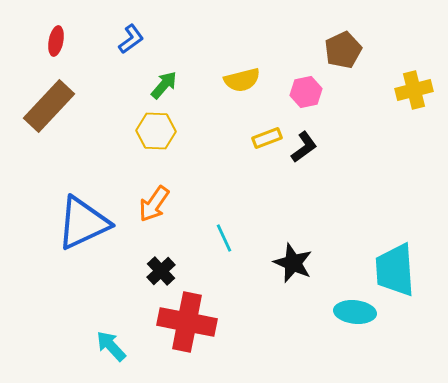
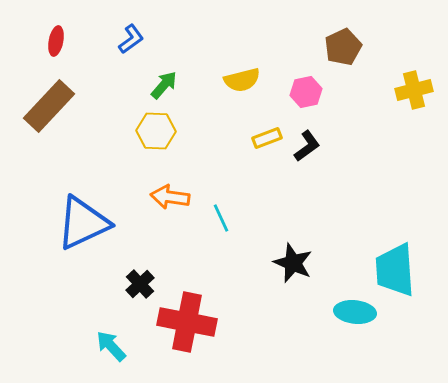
brown pentagon: moved 3 px up
black L-shape: moved 3 px right, 1 px up
orange arrow: moved 16 px right, 7 px up; rotated 63 degrees clockwise
cyan line: moved 3 px left, 20 px up
black cross: moved 21 px left, 13 px down
